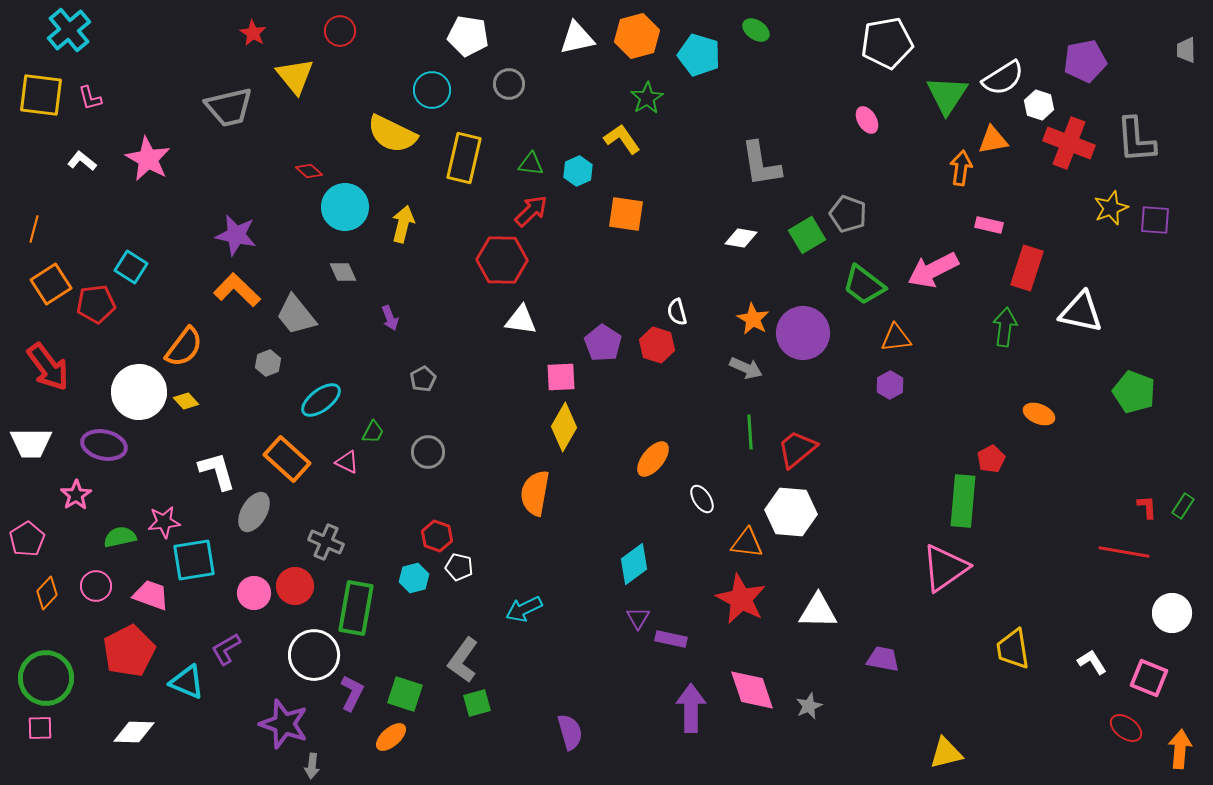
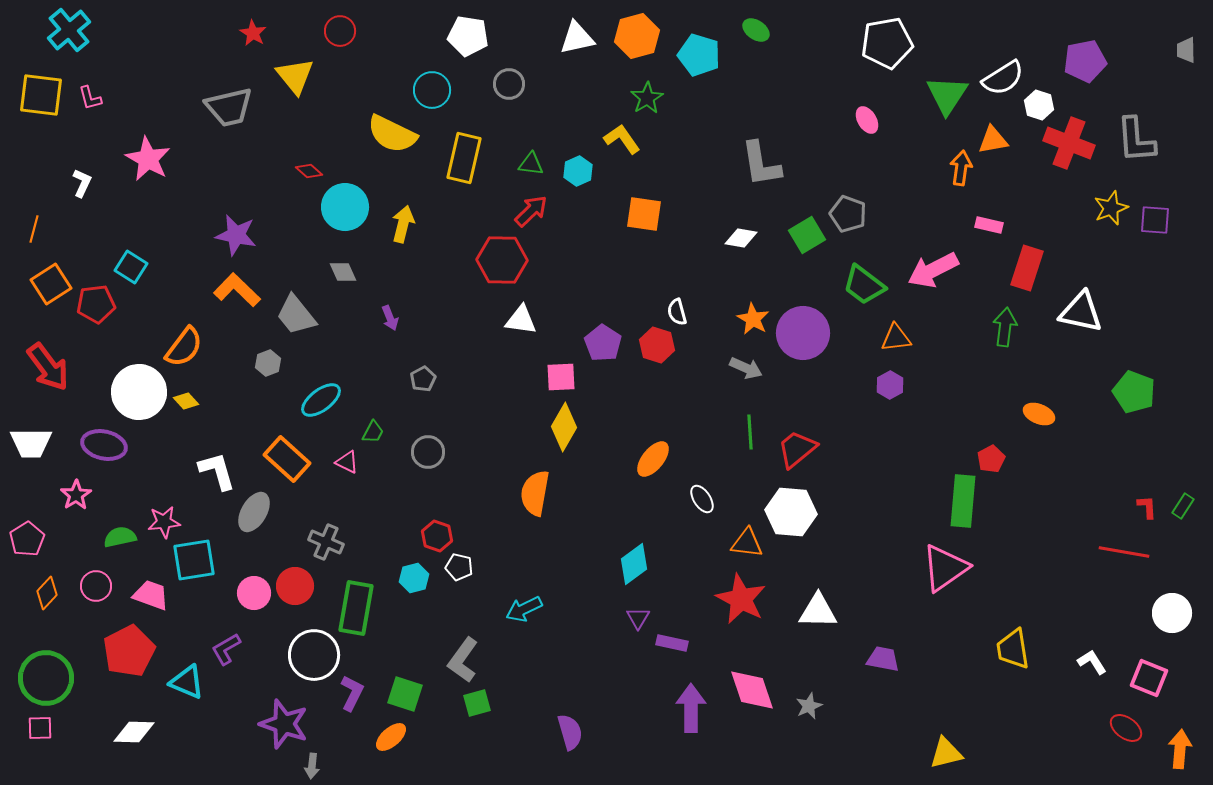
white L-shape at (82, 161): moved 22 px down; rotated 76 degrees clockwise
orange square at (626, 214): moved 18 px right
purple rectangle at (671, 639): moved 1 px right, 4 px down
